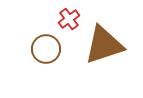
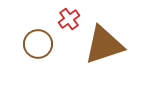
brown circle: moved 8 px left, 5 px up
